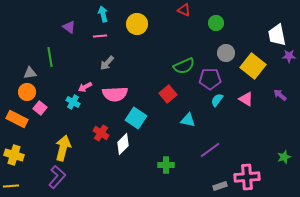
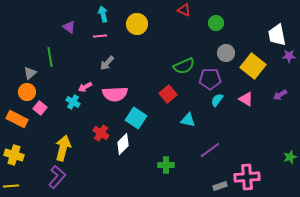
gray triangle: rotated 32 degrees counterclockwise
purple arrow: rotated 72 degrees counterclockwise
green star: moved 6 px right
